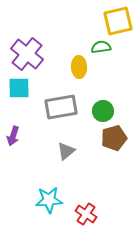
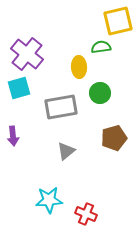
cyan square: rotated 15 degrees counterclockwise
green circle: moved 3 px left, 18 px up
purple arrow: rotated 24 degrees counterclockwise
red cross: rotated 10 degrees counterclockwise
